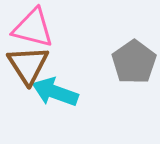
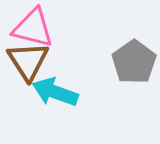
brown triangle: moved 4 px up
